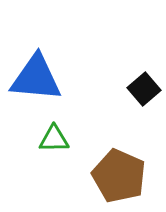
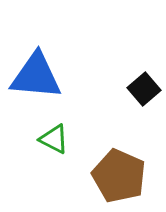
blue triangle: moved 2 px up
green triangle: rotated 28 degrees clockwise
